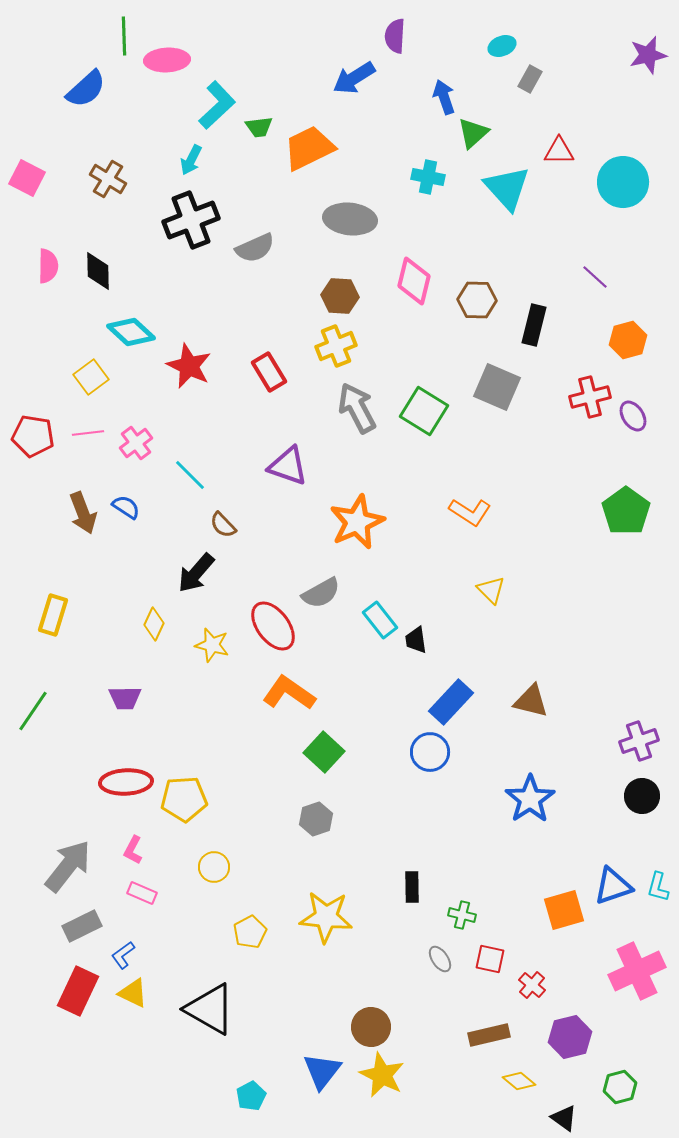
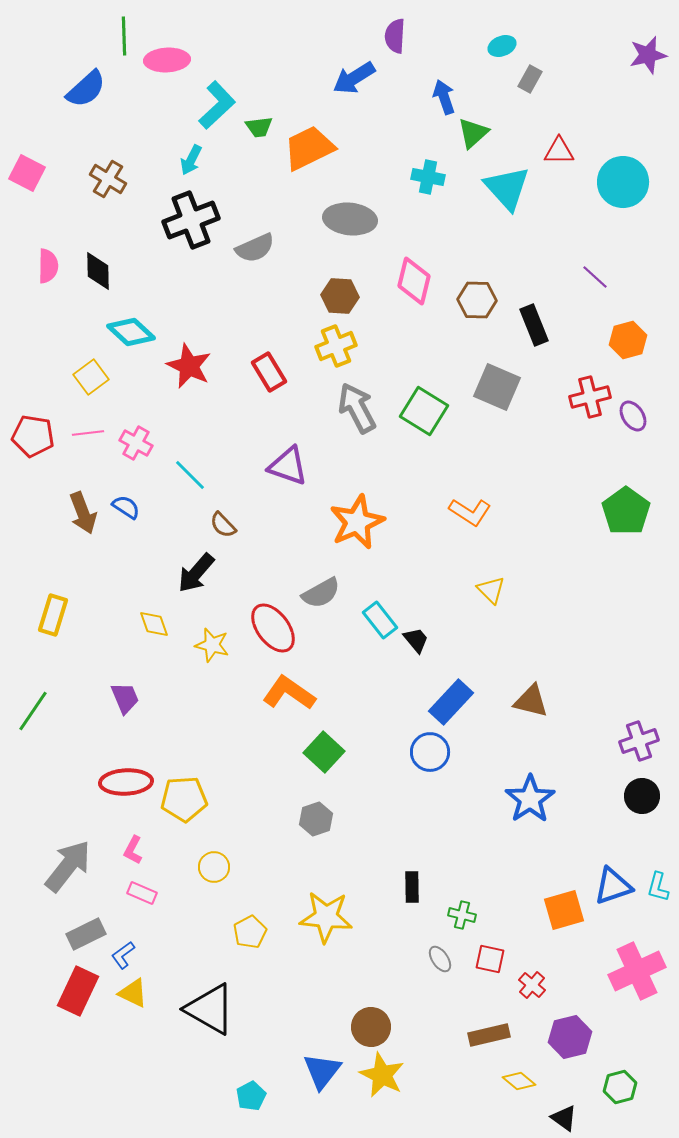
pink square at (27, 178): moved 5 px up
black rectangle at (534, 325): rotated 36 degrees counterclockwise
pink cross at (136, 443): rotated 24 degrees counterclockwise
yellow diamond at (154, 624): rotated 44 degrees counterclockwise
red ellipse at (273, 626): moved 2 px down
black trapezoid at (416, 640): rotated 148 degrees clockwise
purple trapezoid at (125, 698): rotated 112 degrees counterclockwise
gray rectangle at (82, 926): moved 4 px right, 8 px down
